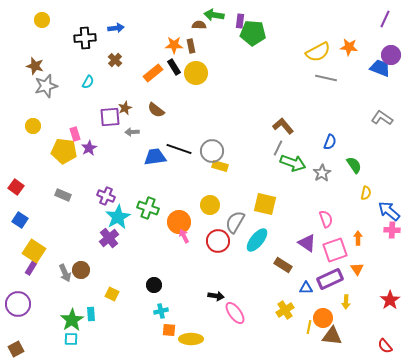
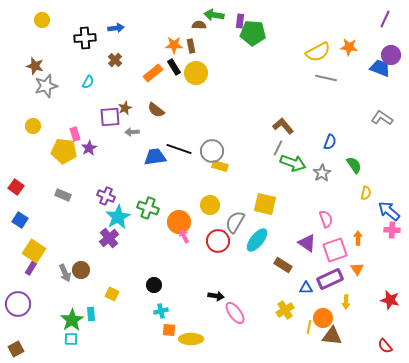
red star at (390, 300): rotated 24 degrees counterclockwise
